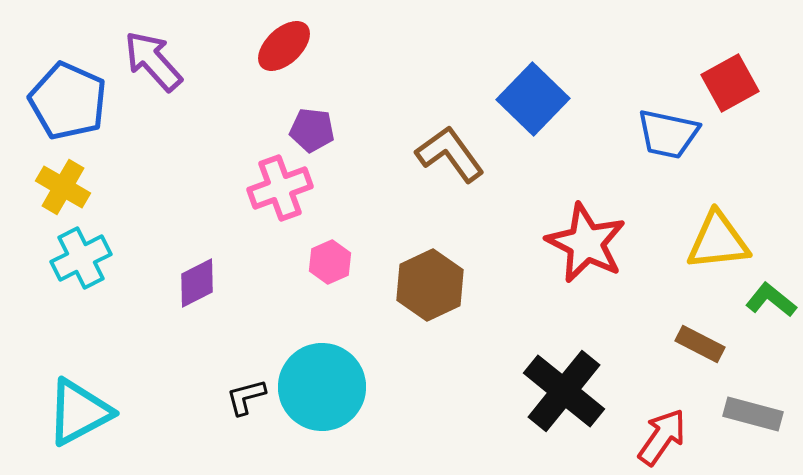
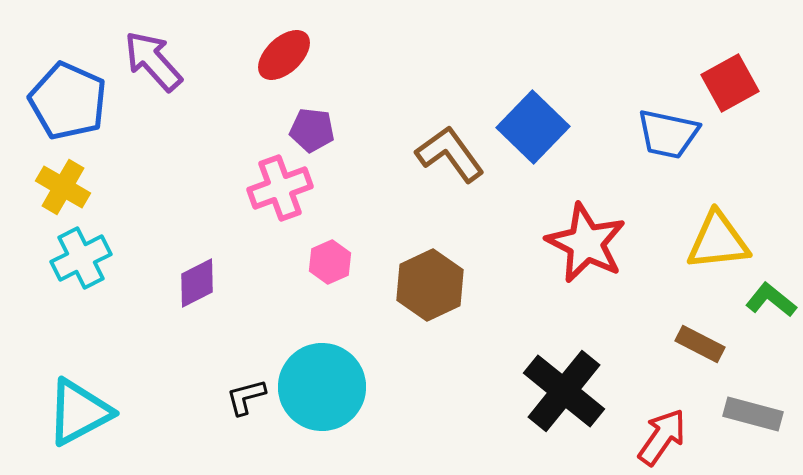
red ellipse: moved 9 px down
blue square: moved 28 px down
